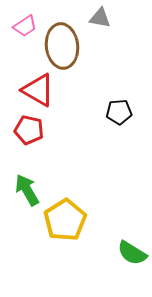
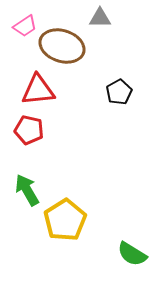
gray triangle: rotated 10 degrees counterclockwise
brown ellipse: rotated 66 degrees counterclockwise
red triangle: rotated 36 degrees counterclockwise
black pentagon: moved 20 px up; rotated 25 degrees counterclockwise
green semicircle: moved 1 px down
